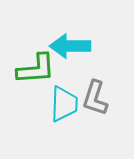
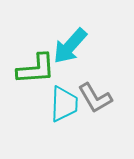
cyan arrow: rotated 48 degrees counterclockwise
gray L-shape: rotated 48 degrees counterclockwise
